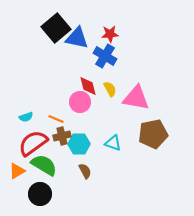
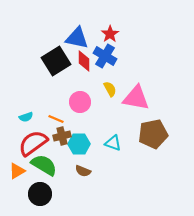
black square: moved 33 px down; rotated 8 degrees clockwise
red star: rotated 30 degrees counterclockwise
red diamond: moved 4 px left, 25 px up; rotated 15 degrees clockwise
brown semicircle: moved 2 px left; rotated 140 degrees clockwise
